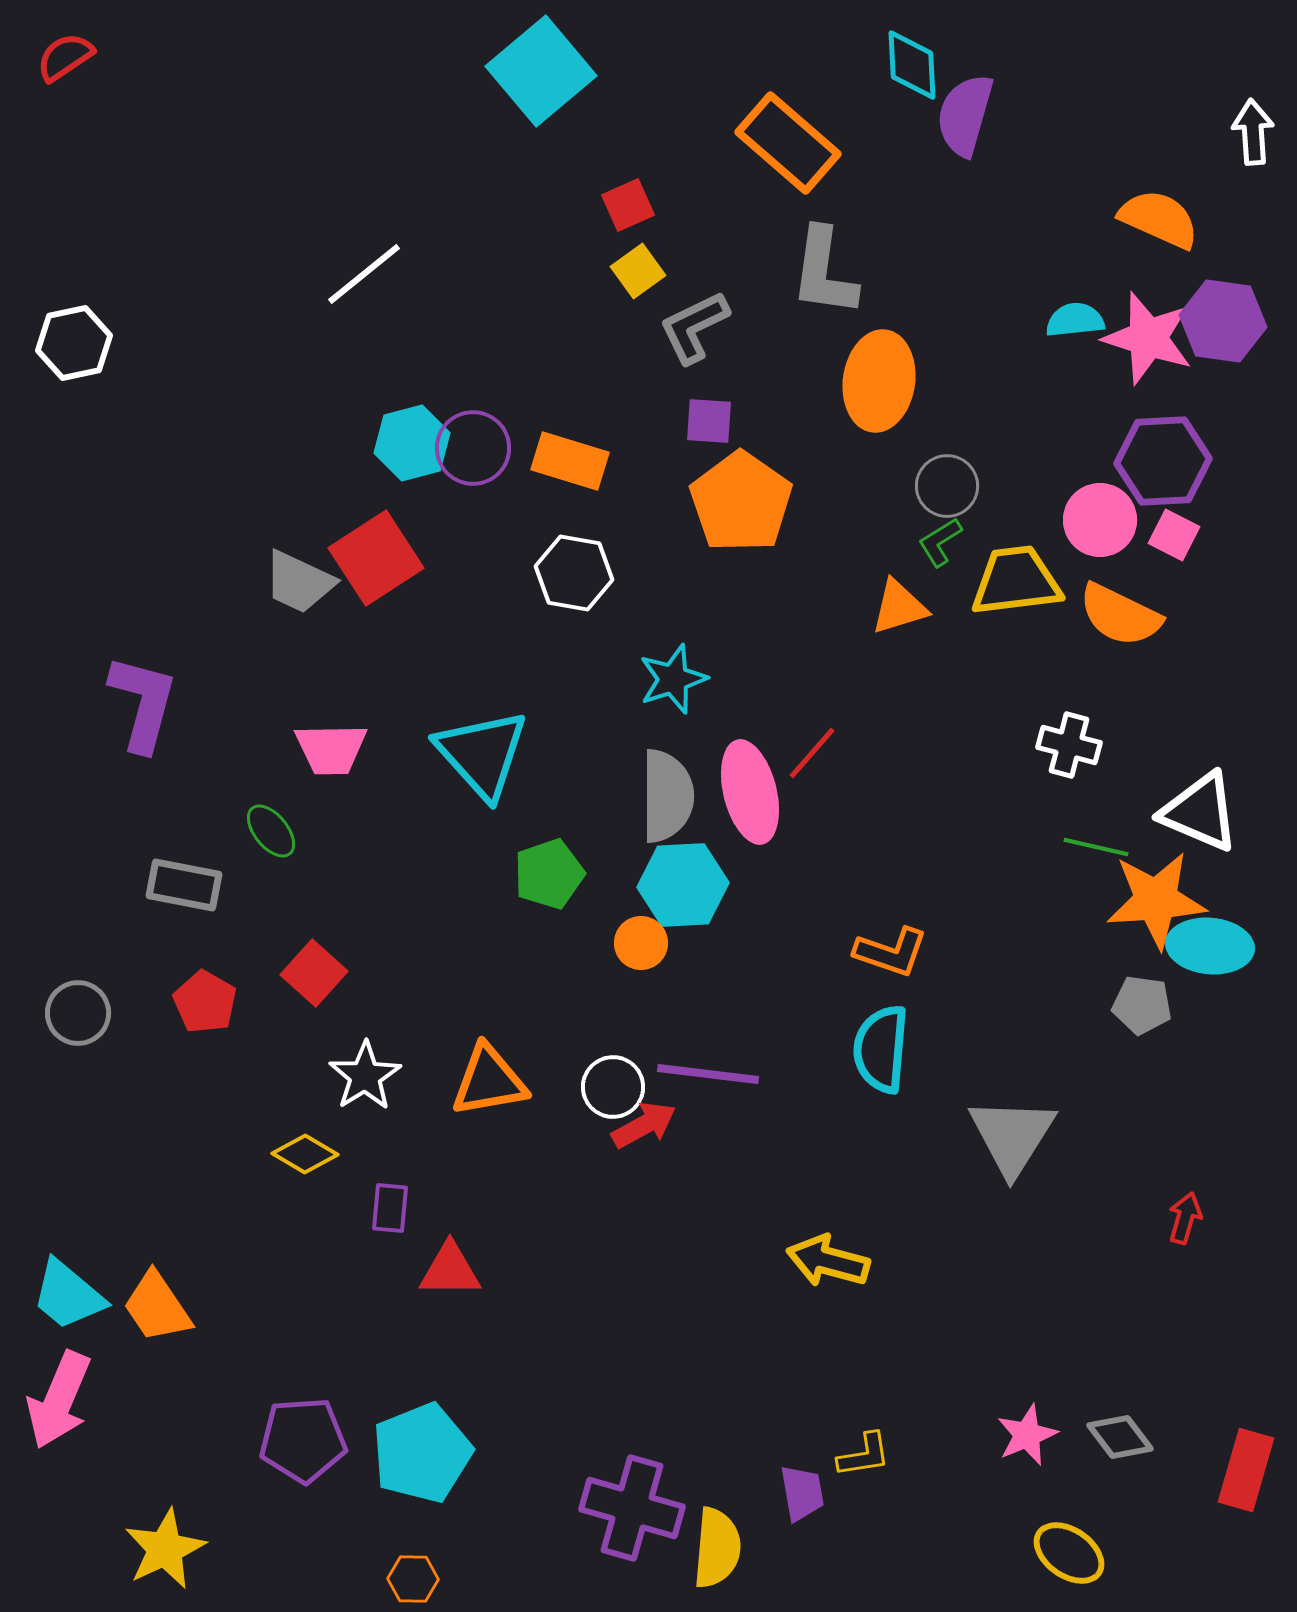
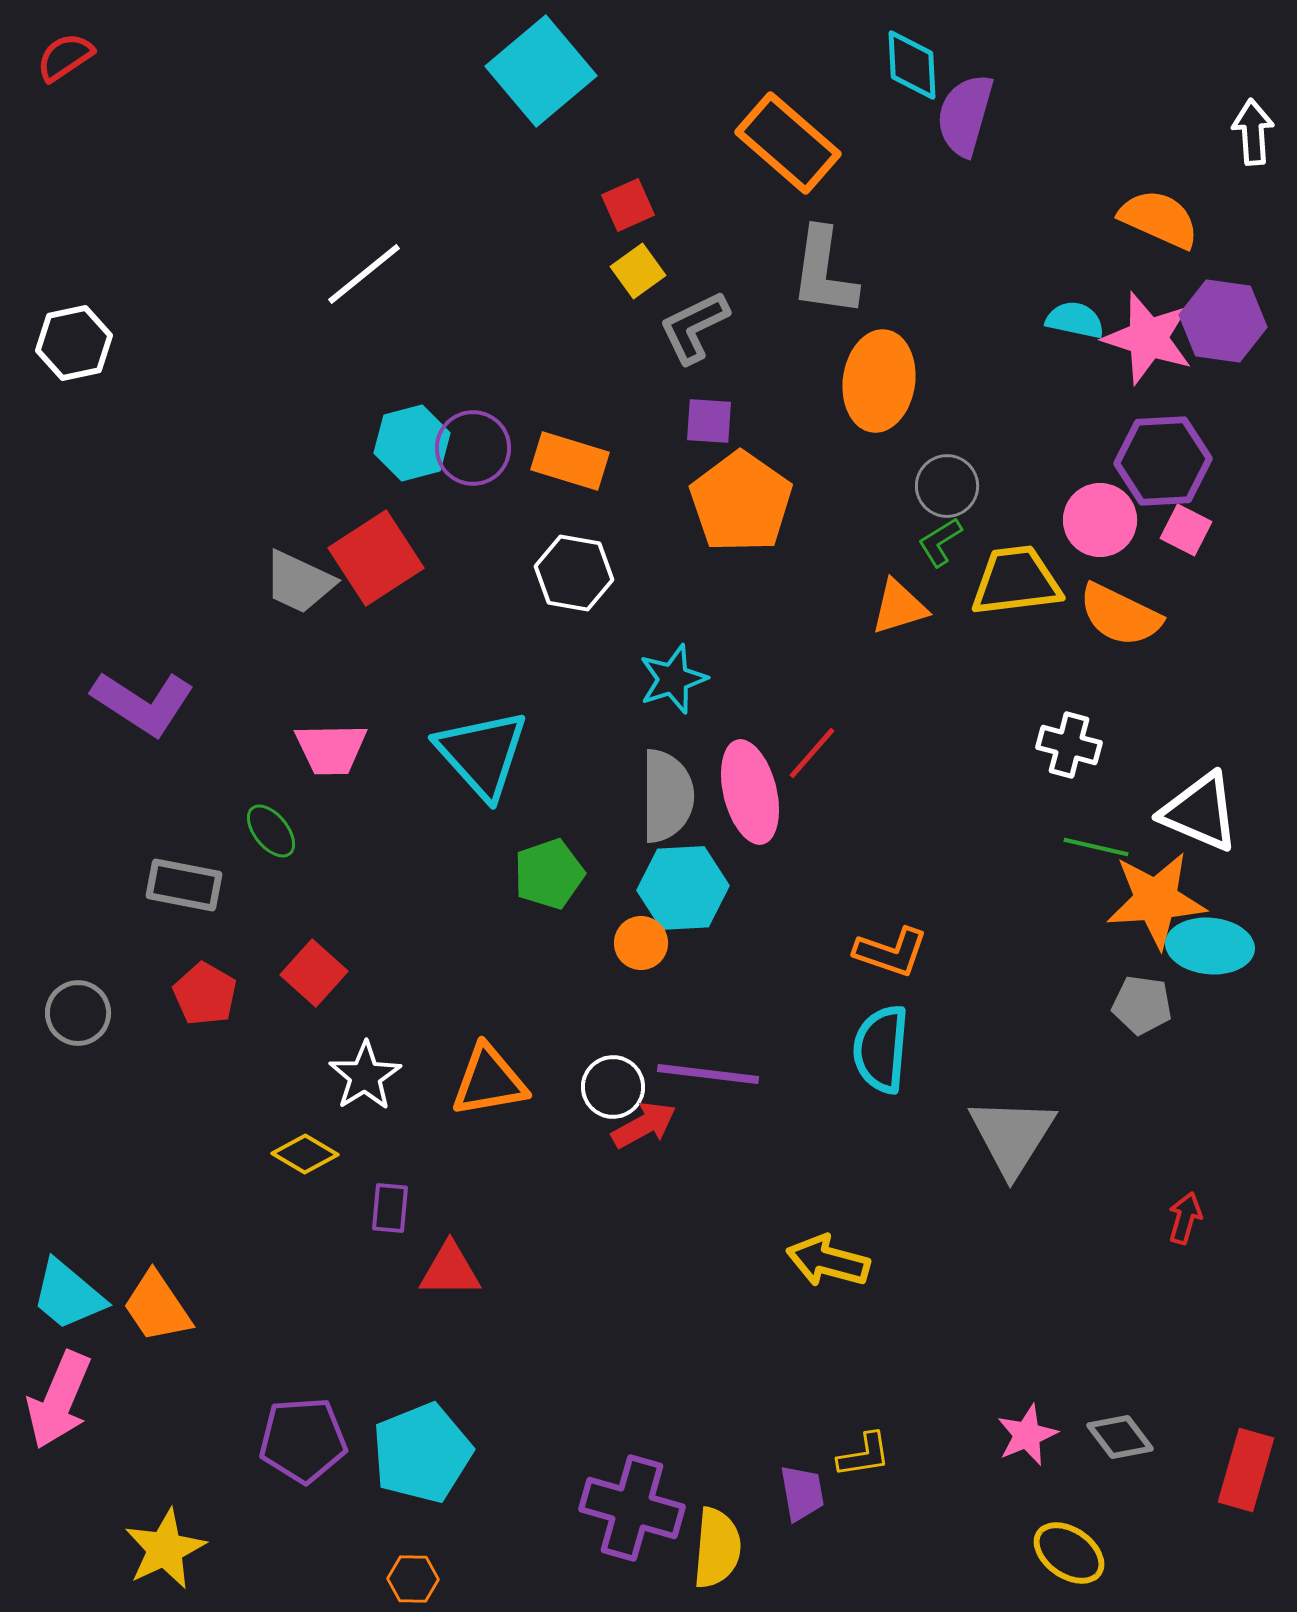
cyan semicircle at (1075, 320): rotated 18 degrees clockwise
pink square at (1174, 535): moved 12 px right, 5 px up
purple L-shape at (143, 703): rotated 108 degrees clockwise
cyan hexagon at (683, 885): moved 3 px down
red pentagon at (205, 1002): moved 8 px up
